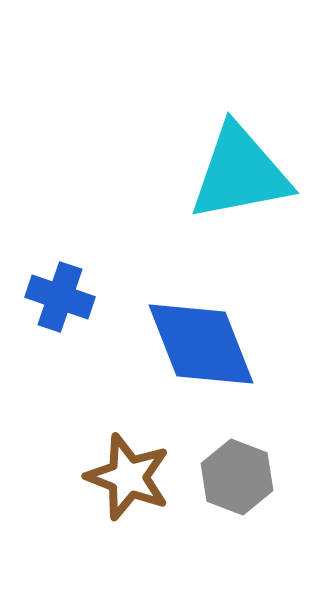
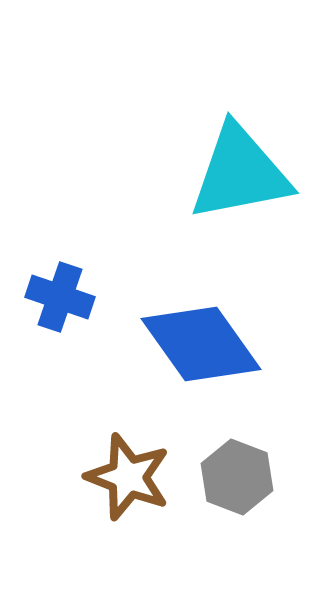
blue diamond: rotated 14 degrees counterclockwise
